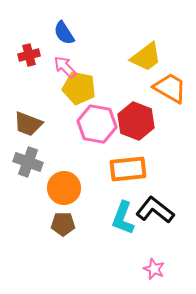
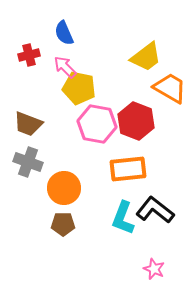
blue semicircle: rotated 10 degrees clockwise
